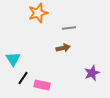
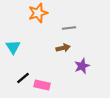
cyan triangle: moved 12 px up
purple star: moved 10 px left, 7 px up
black line: rotated 16 degrees clockwise
